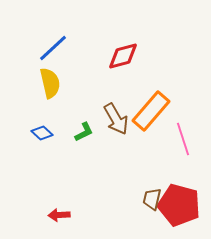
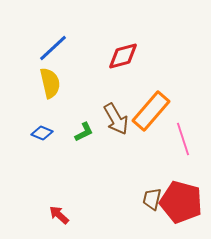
blue diamond: rotated 20 degrees counterclockwise
red pentagon: moved 2 px right, 3 px up
red arrow: rotated 45 degrees clockwise
